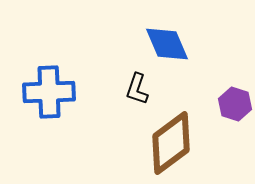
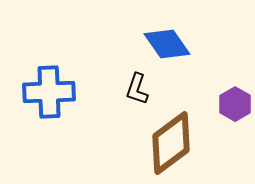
blue diamond: rotated 12 degrees counterclockwise
purple hexagon: rotated 12 degrees clockwise
